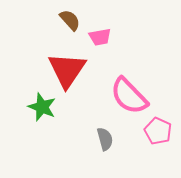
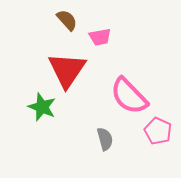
brown semicircle: moved 3 px left
